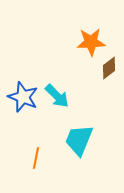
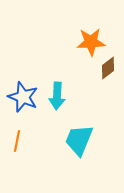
brown diamond: moved 1 px left
cyan arrow: rotated 48 degrees clockwise
orange line: moved 19 px left, 17 px up
